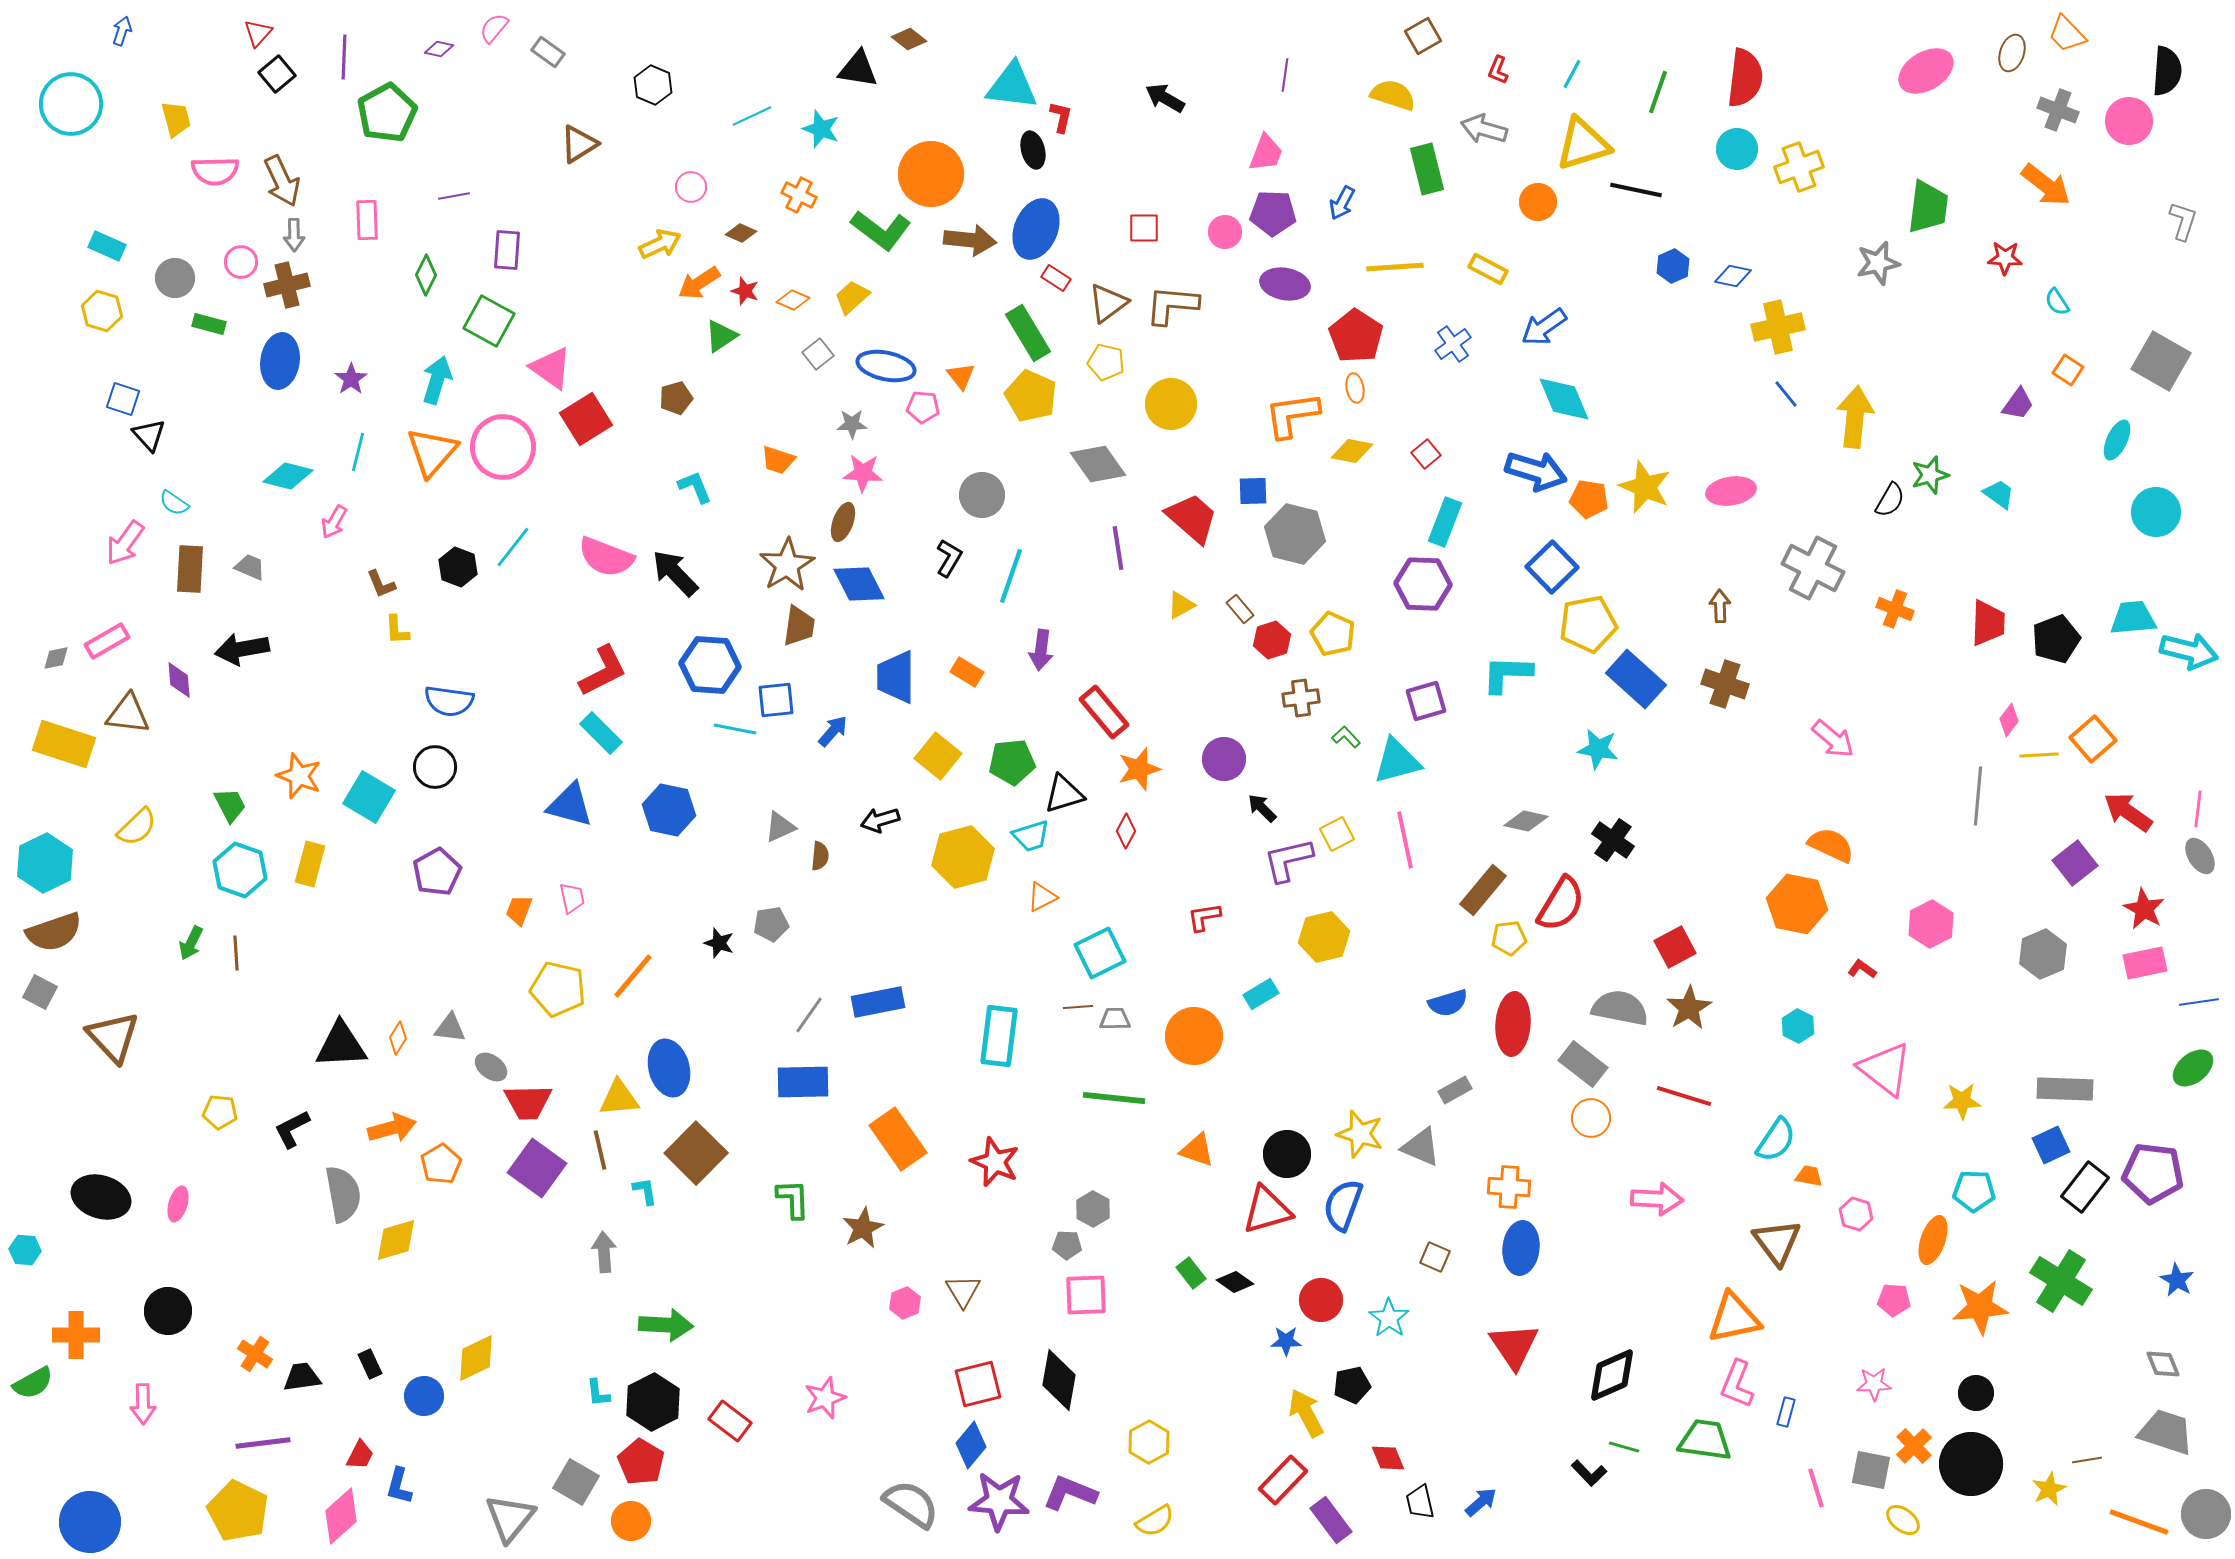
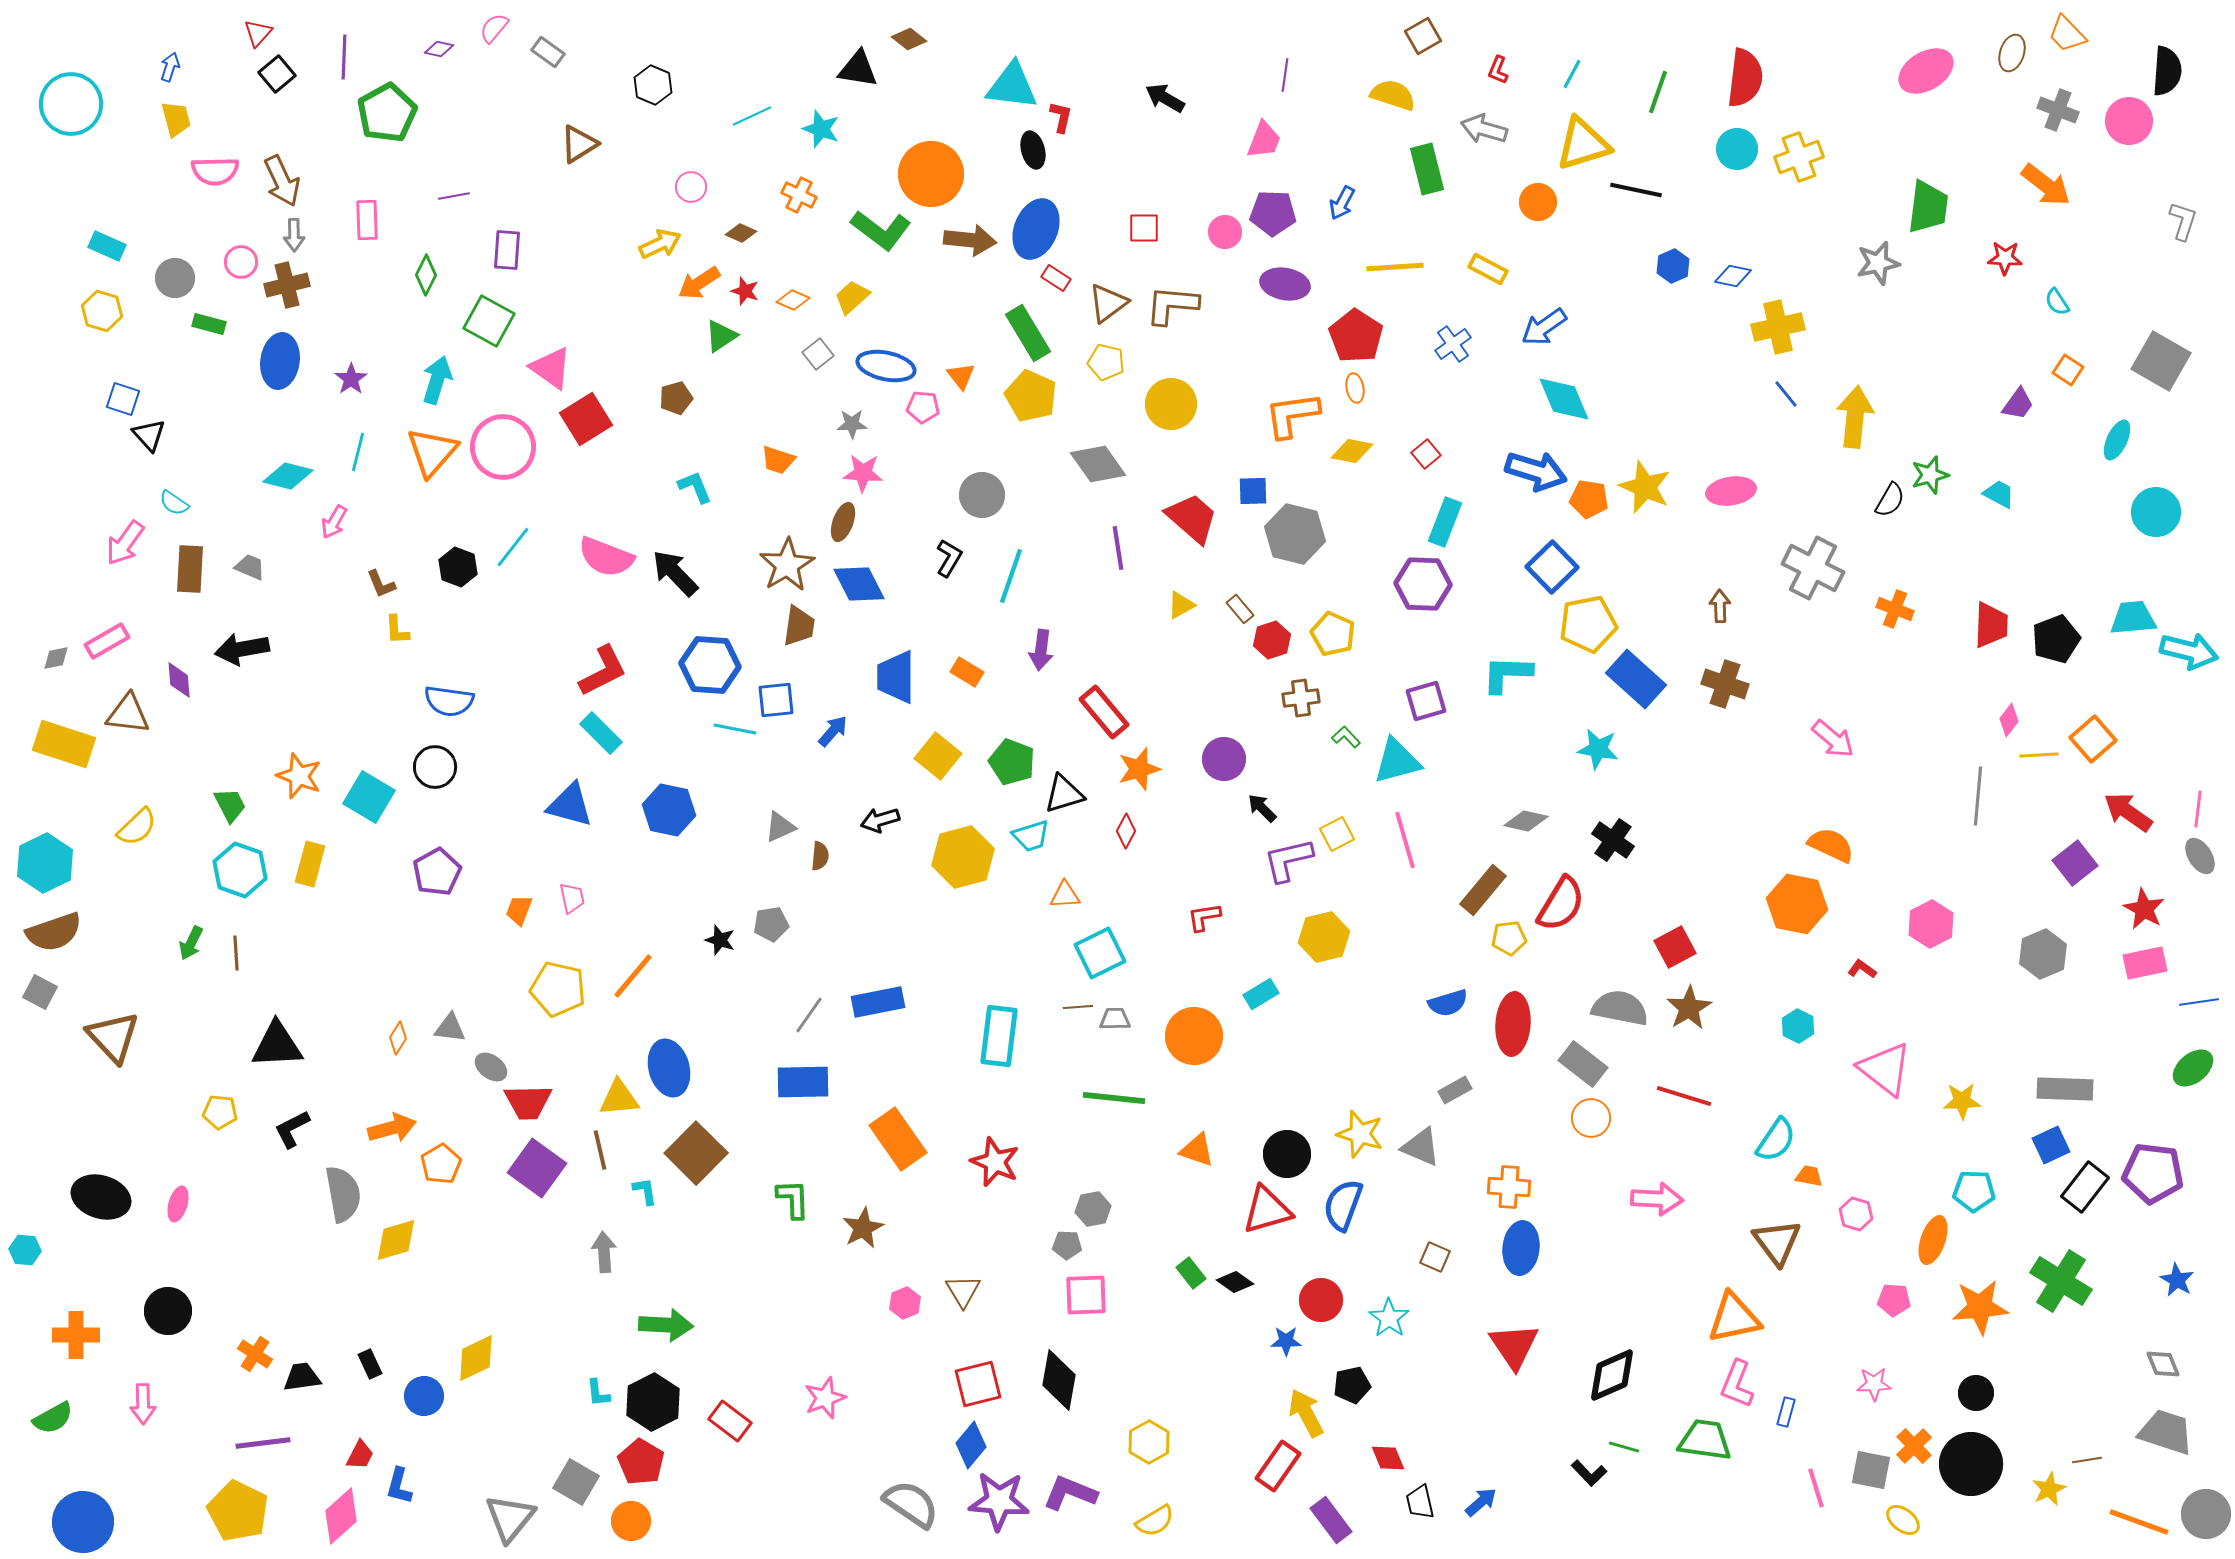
blue arrow at (122, 31): moved 48 px right, 36 px down
pink trapezoid at (1266, 153): moved 2 px left, 13 px up
yellow cross at (1799, 167): moved 10 px up
cyan trapezoid at (1999, 494): rotated 8 degrees counterclockwise
red trapezoid at (1988, 623): moved 3 px right, 2 px down
green pentagon at (1012, 762): rotated 27 degrees clockwise
pink line at (1405, 840): rotated 4 degrees counterclockwise
orange triangle at (1042, 897): moved 23 px right, 2 px up; rotated 24 degrees clockwise
black star at (719, 943): moved 1 px right, 3 px up
black triangle at (341, 1045): moved 64 px left
gray hexagon at (1093, 1209): rotated 20 degrees clockwise
green semicircle at (33, 1383): moved 20 px right, 35 px down
red rectangle at (1283, 1480): moved 5 px left, 14 px up; rotated 9 degrees counterclockwise
blue circle at (90, 1522): moved 7 px left
